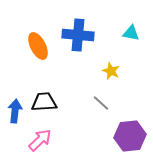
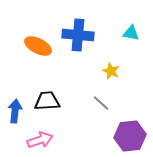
orange ellipse: rotated 36 degrees counterclockwise
black trapezoid: moved 3 px right, 1 px up
pink arrow: rotated 25 degrees clockwise
